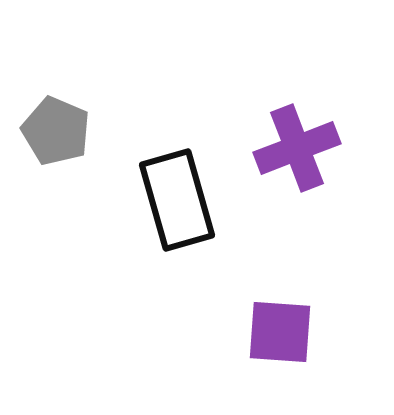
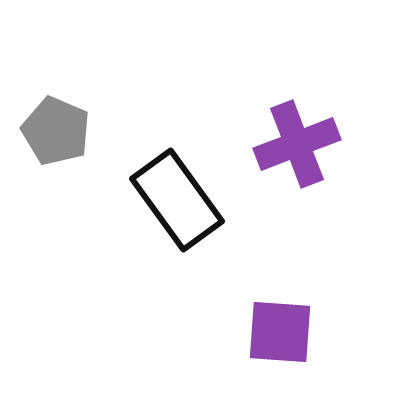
purple cross: moved 4 px up
black rectangle: rotated 20 degrees counterclockwise
